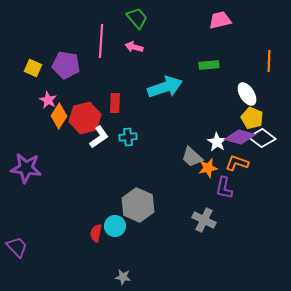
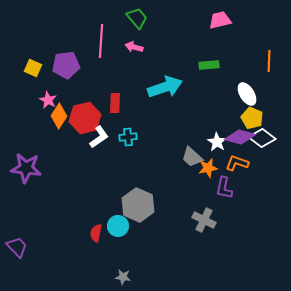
purple pentagon: rotated 16 degrees counterclockwise
cyan circle: moved 3 px right
